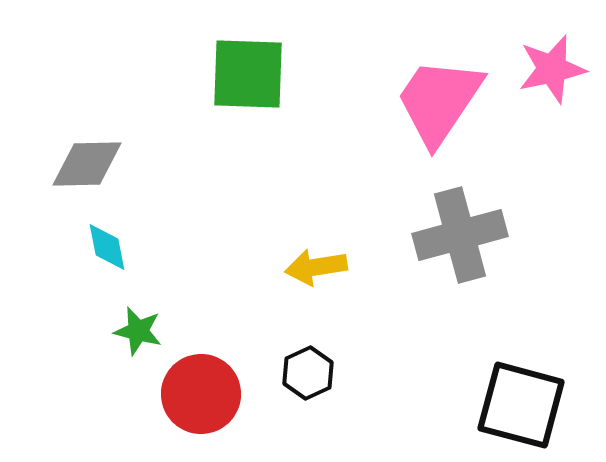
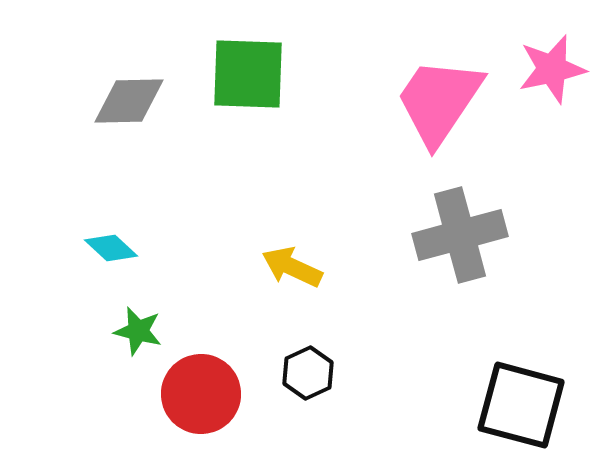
gray diamond: moved 42 px right, 63 px up
cyan diamond: moved 4 px right, 1 px down; rotated 36 degrees counterclockwise
yellow arrow: moved 24 px left; rotated 34 degrees clockwise
